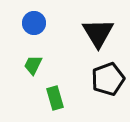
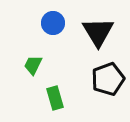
blue circle: moved 19 px right
black triangle: moved 1 px up
